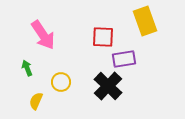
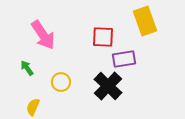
green arrow: rotated 14 degrees counterclockwise
yellow semicircle: moved 3 px left, 6 px down
